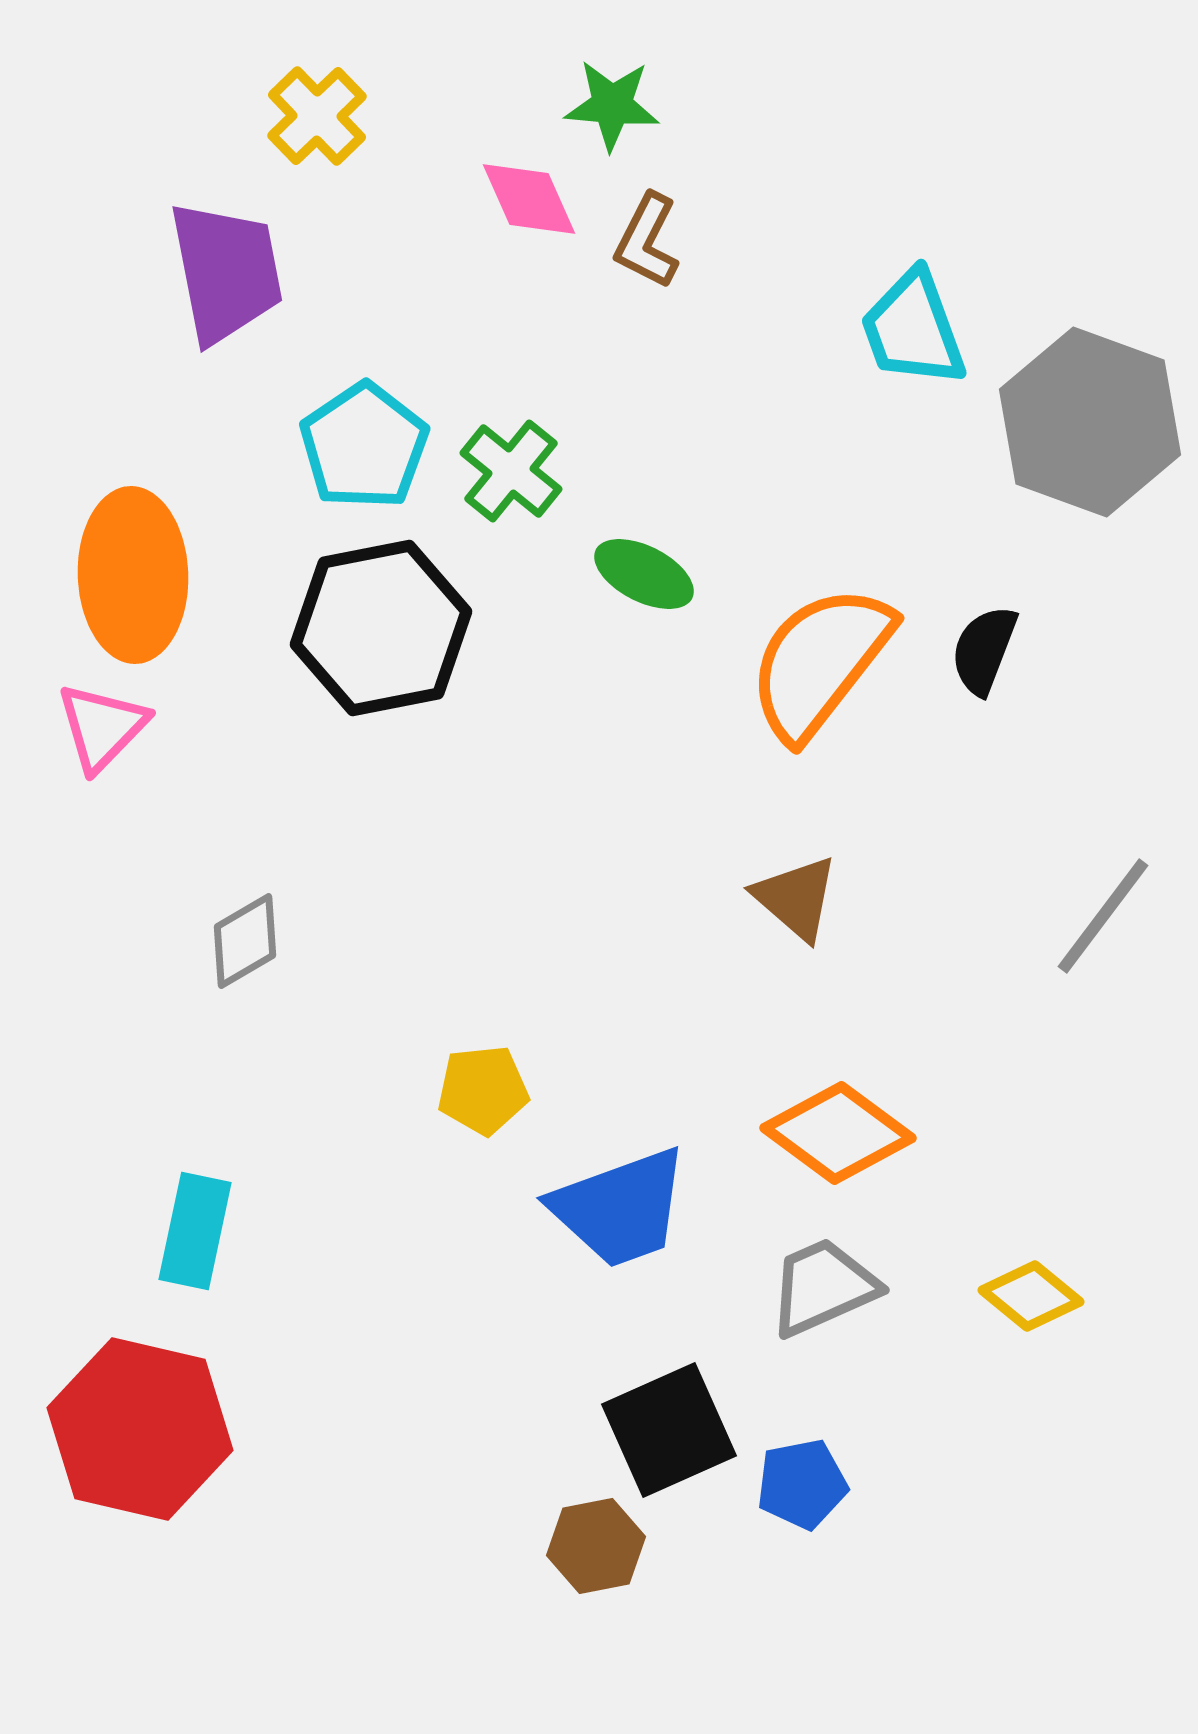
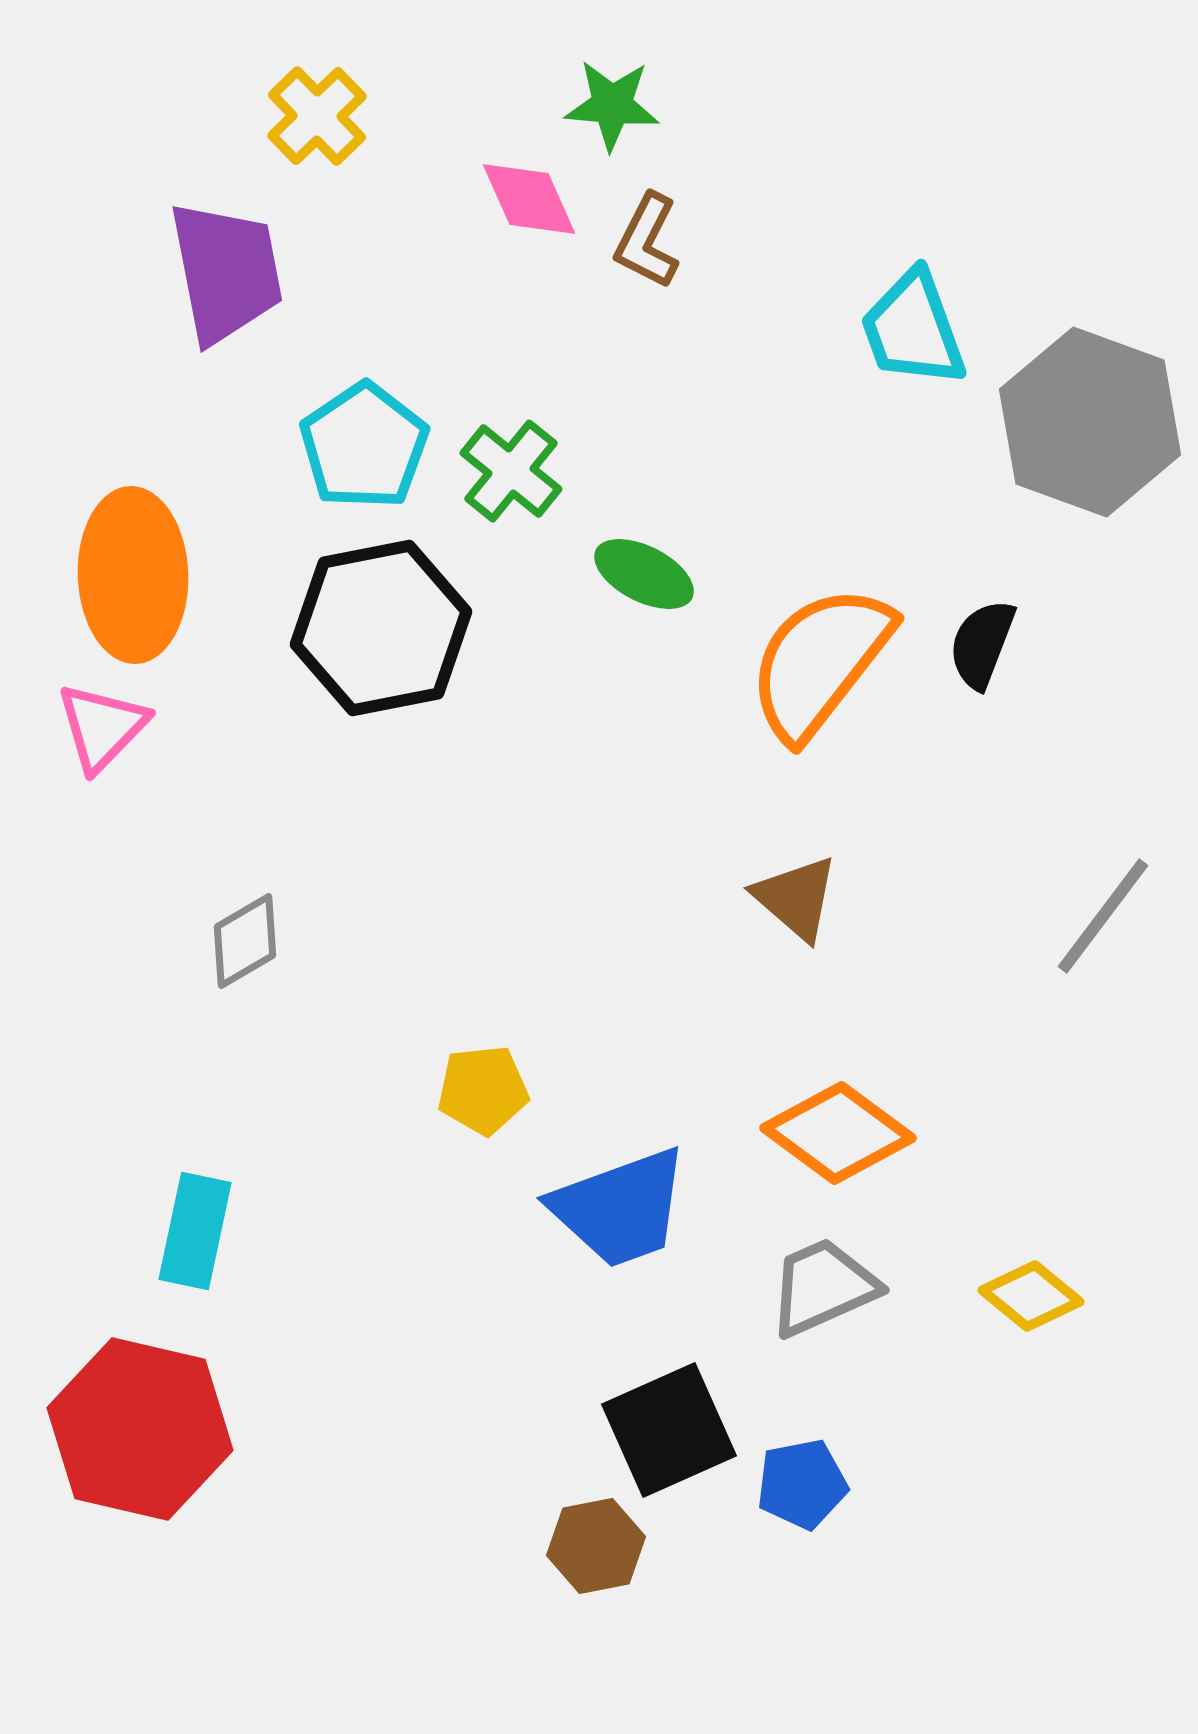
black semicircle: moved 2 px left, 6 px up
